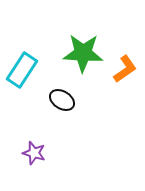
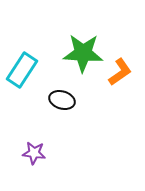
orange L-shape: moved 5 px left, 3 px down
black ellipse: rotated 15 degrees counterclockwise
purple star: rotated 10 degrees counterclockwise
